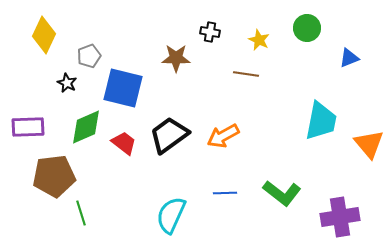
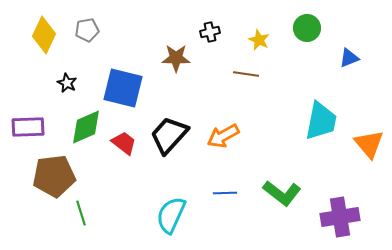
black cross: rotated 24 degrees counterclockwise
gray pentagon: moved 2 px left, 26 px up; rotated 10 degrees clockwise
black trapezoid: rotated 12 degrees counterclockwise
